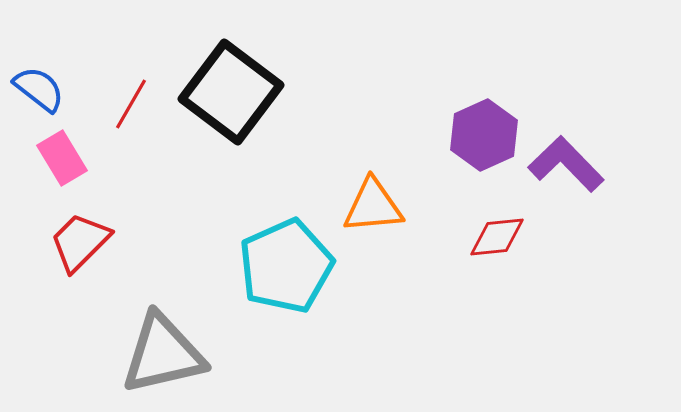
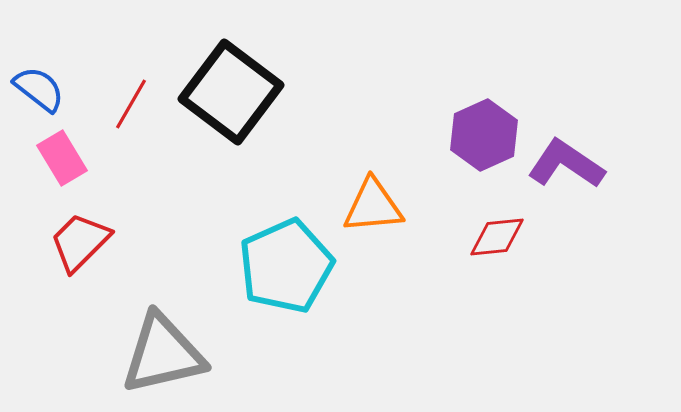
purple L-shape: rotated 12 degrees counterclockwise
